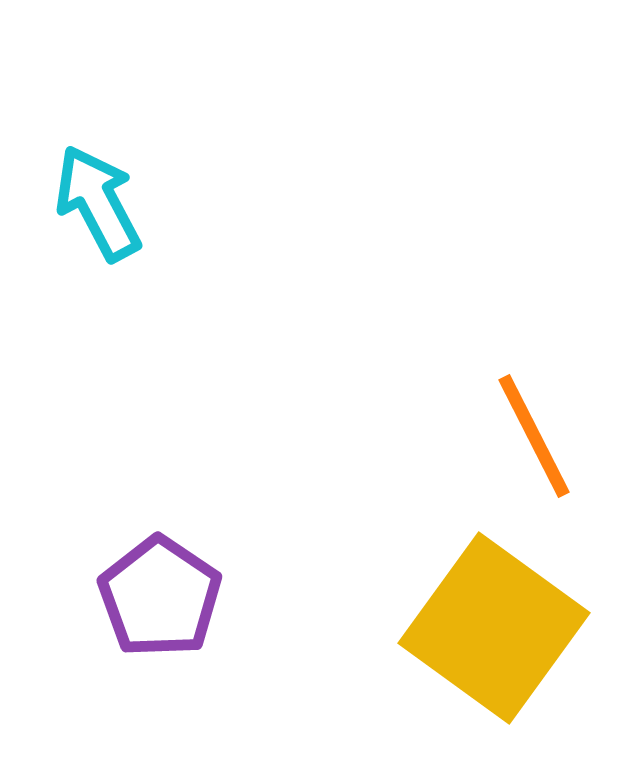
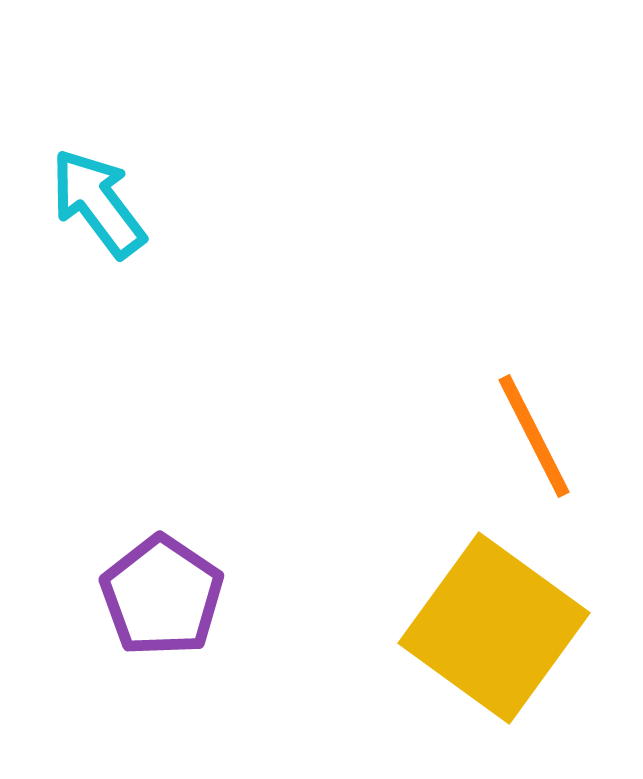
cyan arrow: rotated 9 degrees counterclockwise
purple pentagon: moved 2 px right, 1 px up
